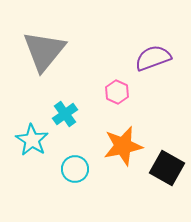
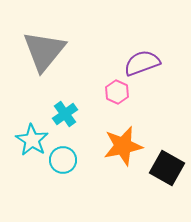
purple semicircle: moved 11 px left, 5 px down
cyan circle: moved 12 px left, 9 px up
